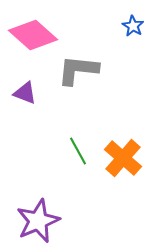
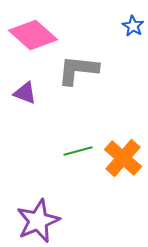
green line: rotated 76 degrees counterclockwise
